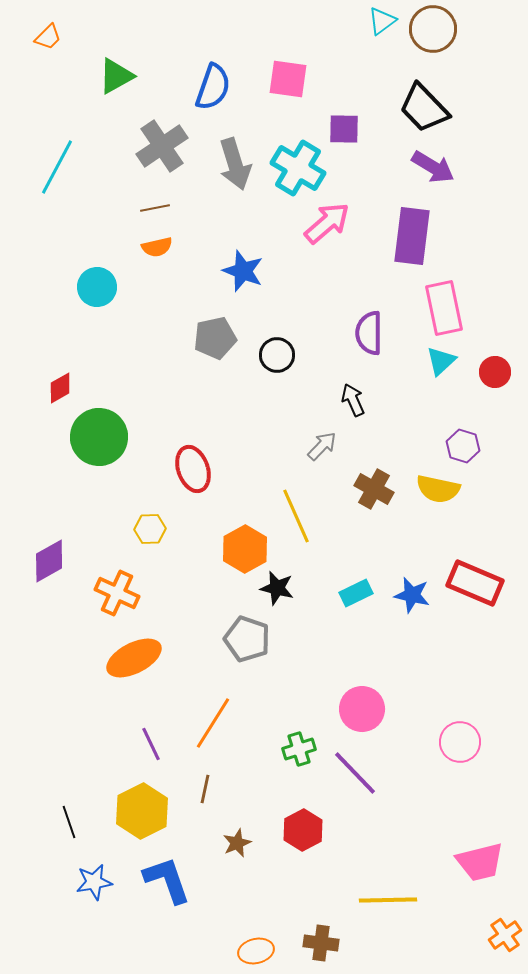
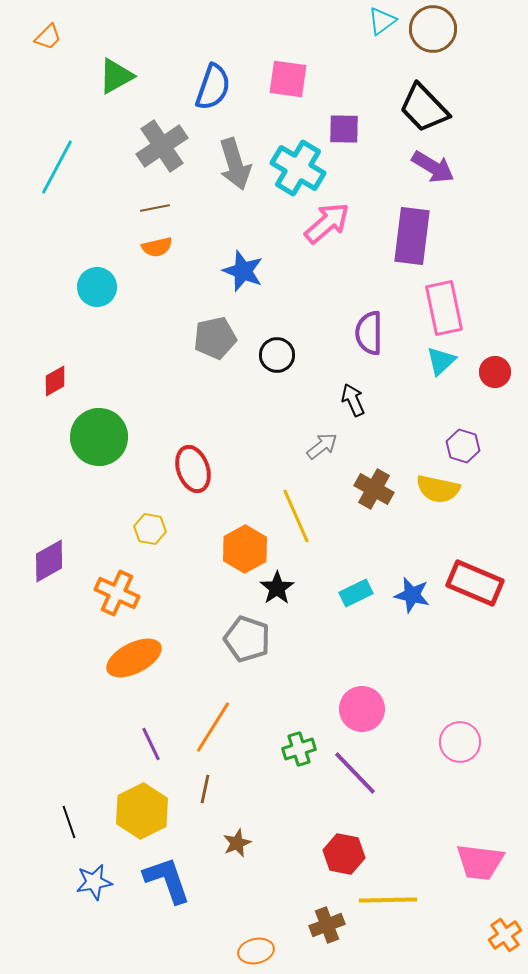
red diamond at (60, 388): moved 5 px left, 7 px up
gray arrow at (322, 446): rotated 8 degrees clockwise
yellow hexagon at (150, 529): rotated 12 degrees clockwise
black star at (277, 588): rotated 24 degrees clockwise
orange line at (213, 723): moved 4 px down
red hexagon at (303, 830): moved 41 px right, 24 px down; rotated 21 degrees counterclockwise
pink trapezoid at (480, 862): rotated 21 degrees clockwise
brown cross at (321, 943): moved 6 px right, 18 px up; rotated 28 degrees counterclockwise
